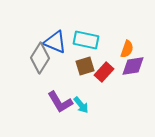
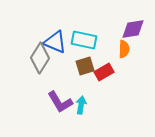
cyan rectangle: moved 2 px left
orange semicircle: moved 3 px left; rotated 18 degrees counterclockwise
purple diamond: moved 37 px up
red rectangle: rotated 18 degrees clockwise
cyan arrow: rotated 132 degrees counterclockwise
